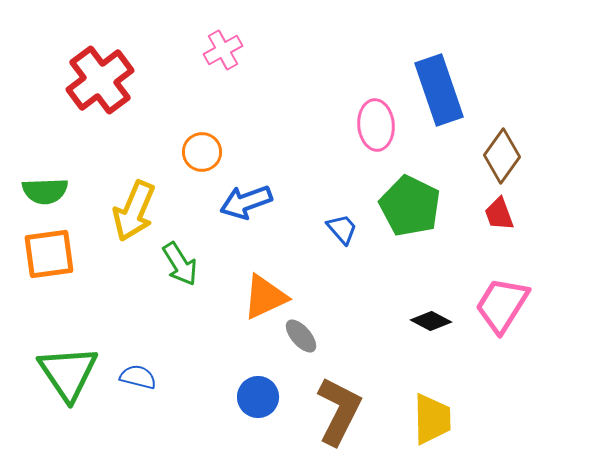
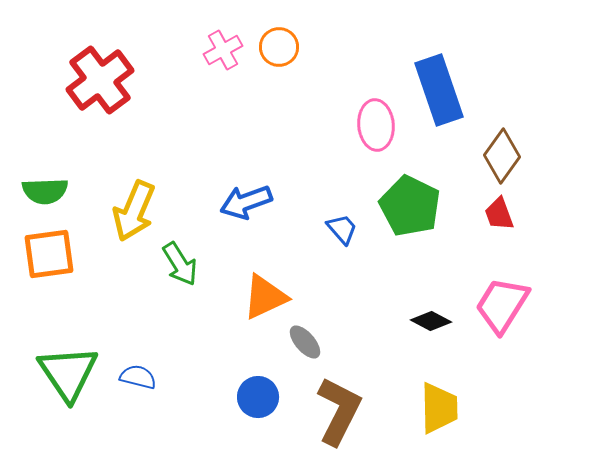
orange circle: moved 77 px right, 105 px up
gray ellipse: moved 4 px right, 6 px down
yellow trapezoid: moved 7 px right, 11 px up
